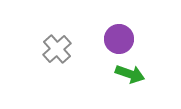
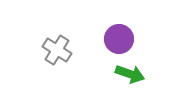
gray cross: moved 1 px down; rotated 16 degrees counterclockwise
